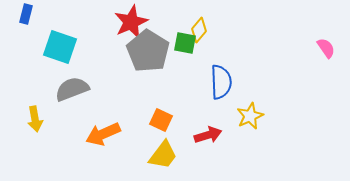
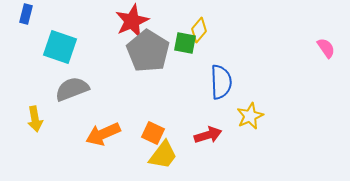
red star: moved 1 px right, 1 px up
orange square: moved 8 px left, 13 px down
